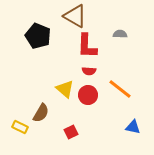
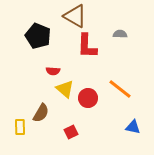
red semicircle: moved 36 px left
red circle: moved 3 px down
yellow rectangle: rotated 63 degrees clockwise
